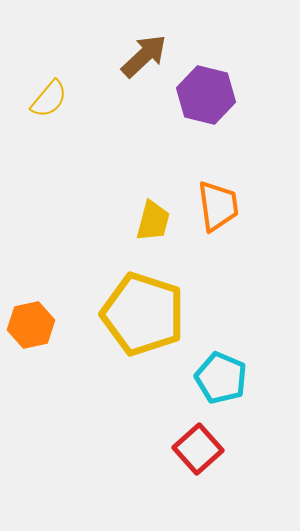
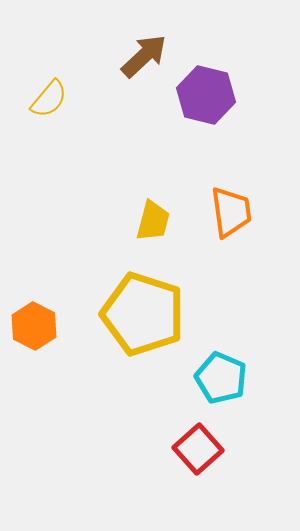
orange trapezoid: moved 13 px right, 6 px down
orange hexagon: moved 3 px right, 1 px down; rotated 21 degrees counterclockwise
